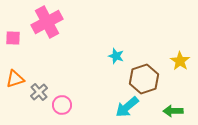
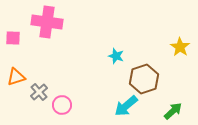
pink cross: rotated 36 degrees clockwise
yellow star: moved 14 px up
orange triangle: moved 1 px right, 2 px up
cyan arrow: moved 1 px left, 1 px up
green arrow: rotated 138 degrees clockwise
